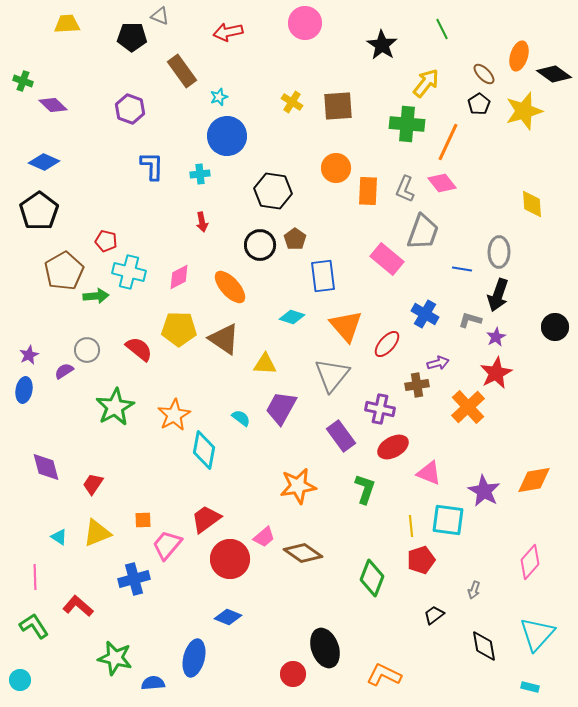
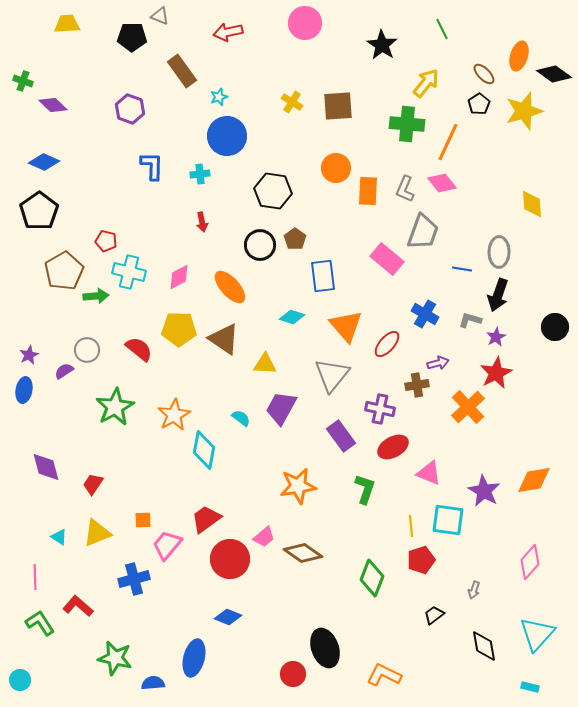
green L-shape at (34, 626): moved 6 px right, 3 px up
